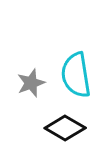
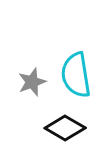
gray star: moved 1 px right, 1 px up
